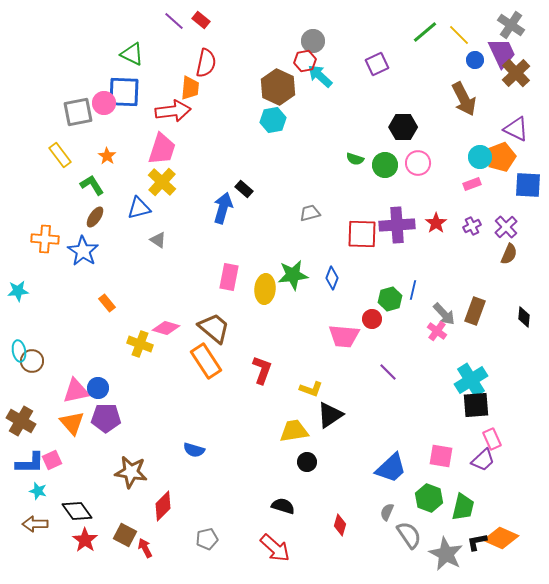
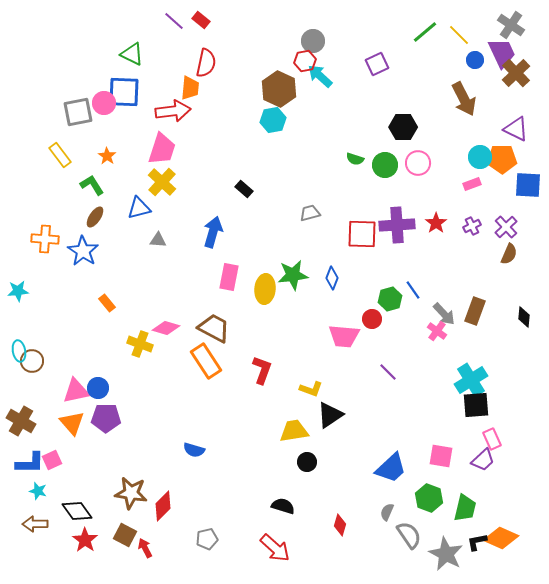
brown hexagon at (278, 87): moved 1 px right, 2 px down
orange pentagon at (501, 157): moved 1 px right, 2 px down; rotated 20 degrees clockwise
blue arrow at (223, 208): moved 10 px left, 24 px down
gray triangle at (158, 240): rotated 30 degrees counterclockwise
blue line at (413, 290): rotated 48 degrees counterclockwise
brown trapezoid at (214, 328): rotated 12 degrees counterclockwise
brown star at (131, 472): moved 21 px down
green trapezoid at (463, 507): moved 2 px right, 1 px down
